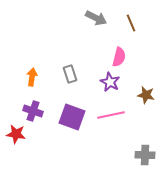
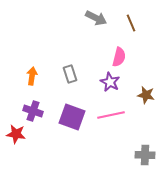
orange arrow: moved 1 px up
